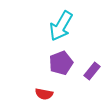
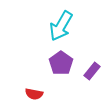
purple pentagon: rotated 15 degrees counterclockwise
red semicircle: moved 10 px left
